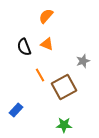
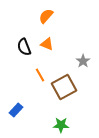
gray star: rotated 16 degrees counterclockwise
green star: moved 3 px left
